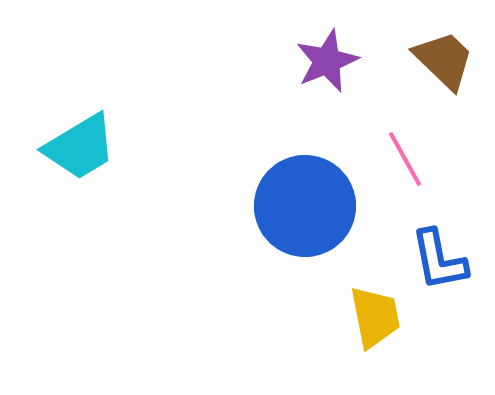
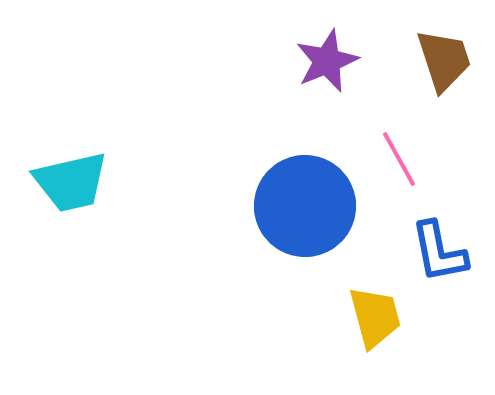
brown trapezoid: rotated 28 degrees clockwise
cyan trapezoid: moved 9 px left, 35 px down; rotated 18 degrees clockwise
pink line: moved 6 px left
blue L-shape: moved 8 px up
yellow trapezoid: rotated 4 degrees counterclockwise
